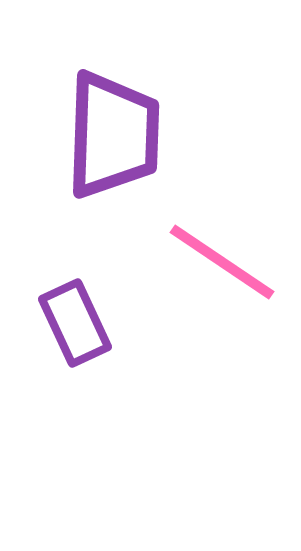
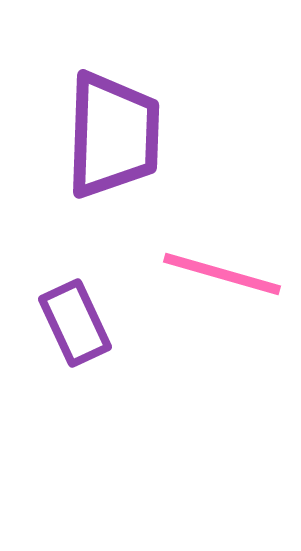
pink line: moved 12 px down; rotated 18 degrees counterclockwise
